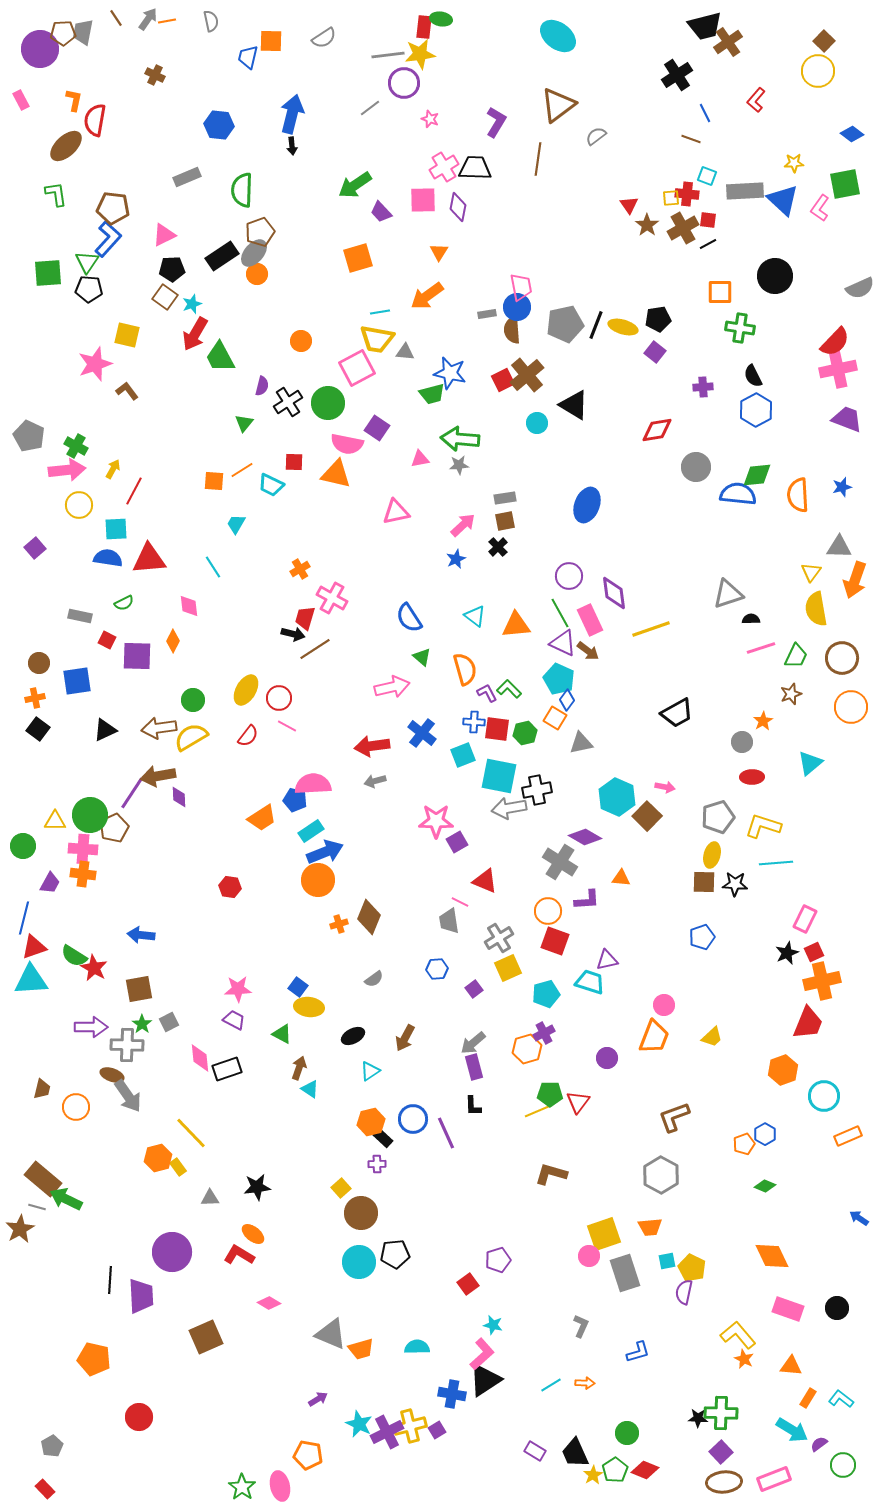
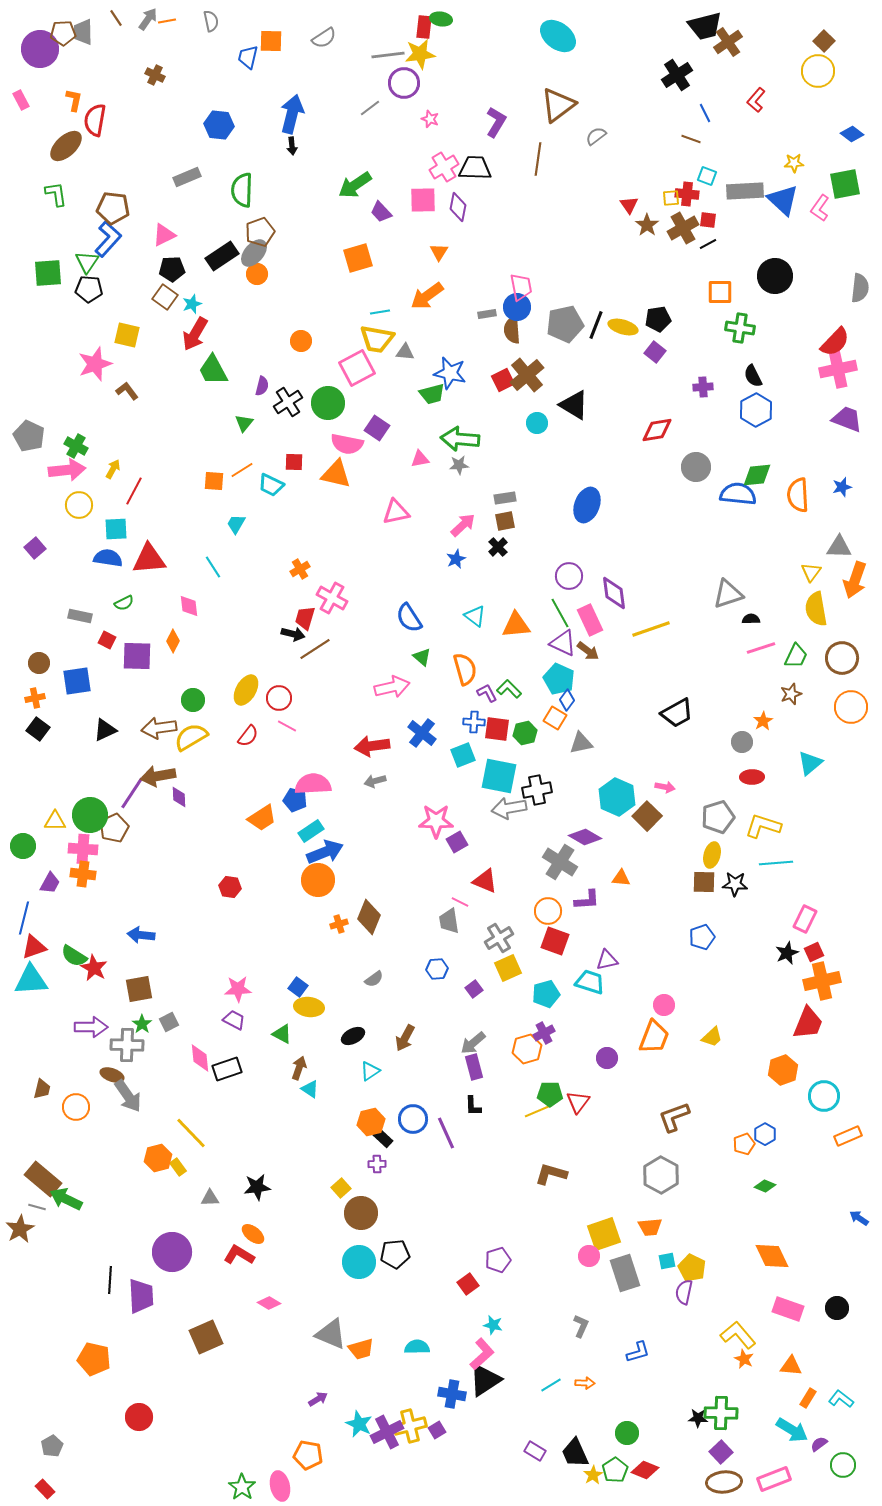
gray trapezoid at (83, 32): rotated 12 degrees counterclockwise
gray semicircle at (860, 288): rotated 60 degrees counterclockwise
green trapezoid at (220, 357): moved 7 px left, 13 px down
